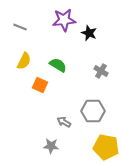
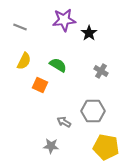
black star: rotated 14 degrees clockwise
